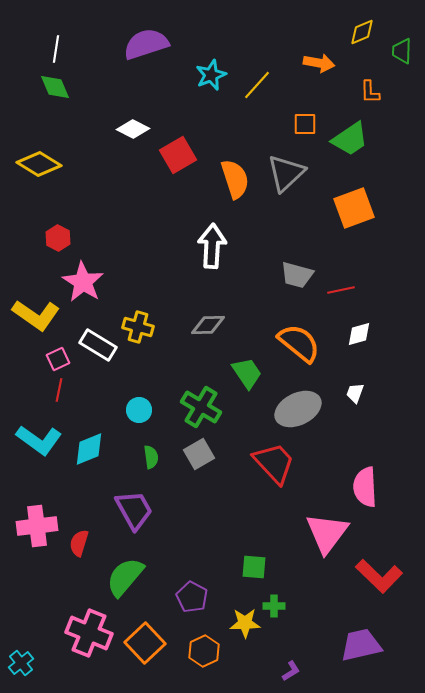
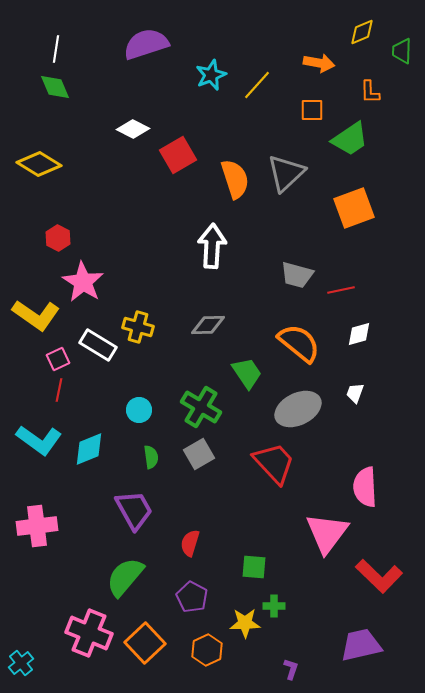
orange square at (305, 124): moved 7 px right, 14 px up
red semicircle at (79, 543): moved 111 px right
orange hexagon at (204, 651): moved 3 px right, 1 px up
purple L-shape at (291, 671): moved 2 px up; rotated 40 degrees counterclockwise
